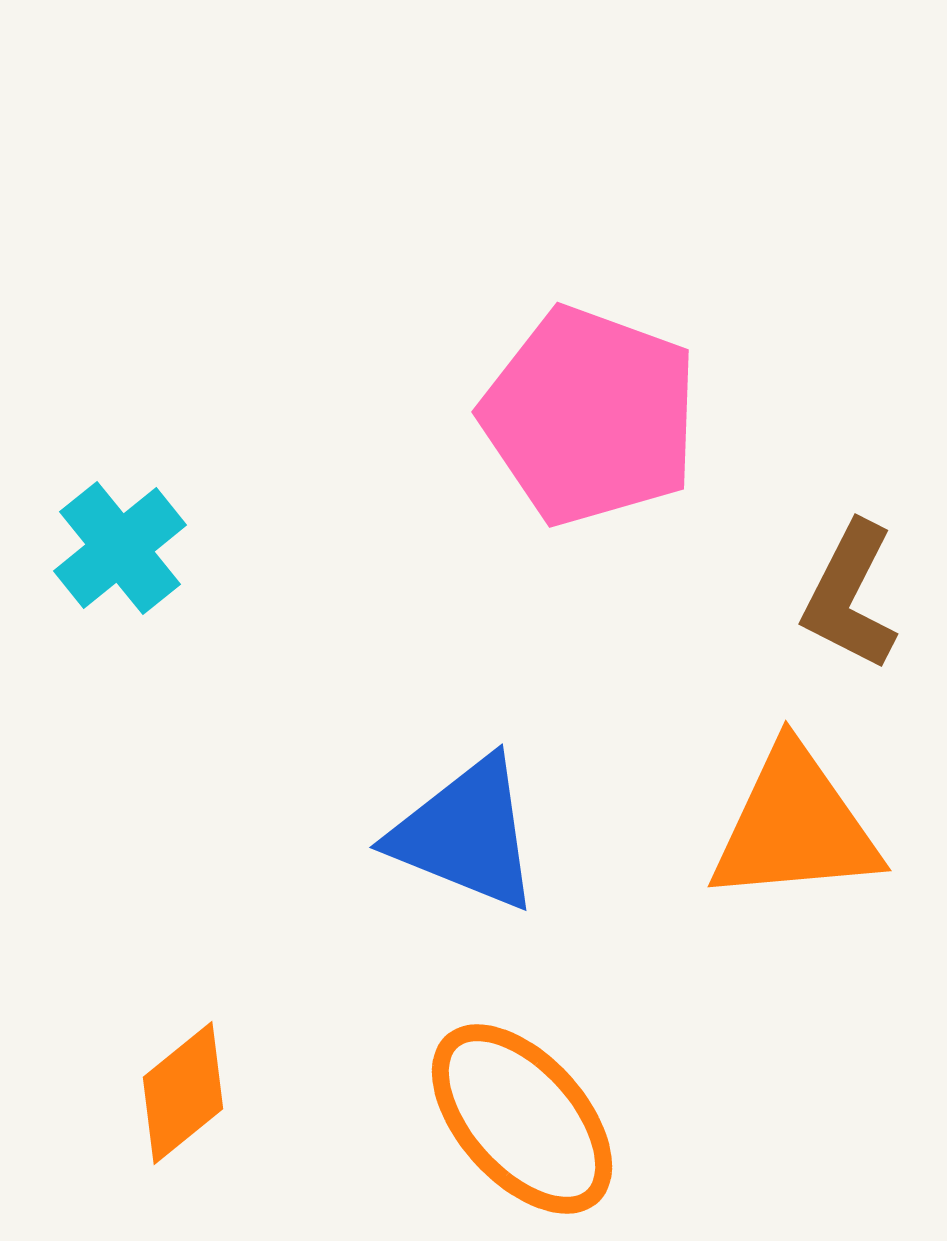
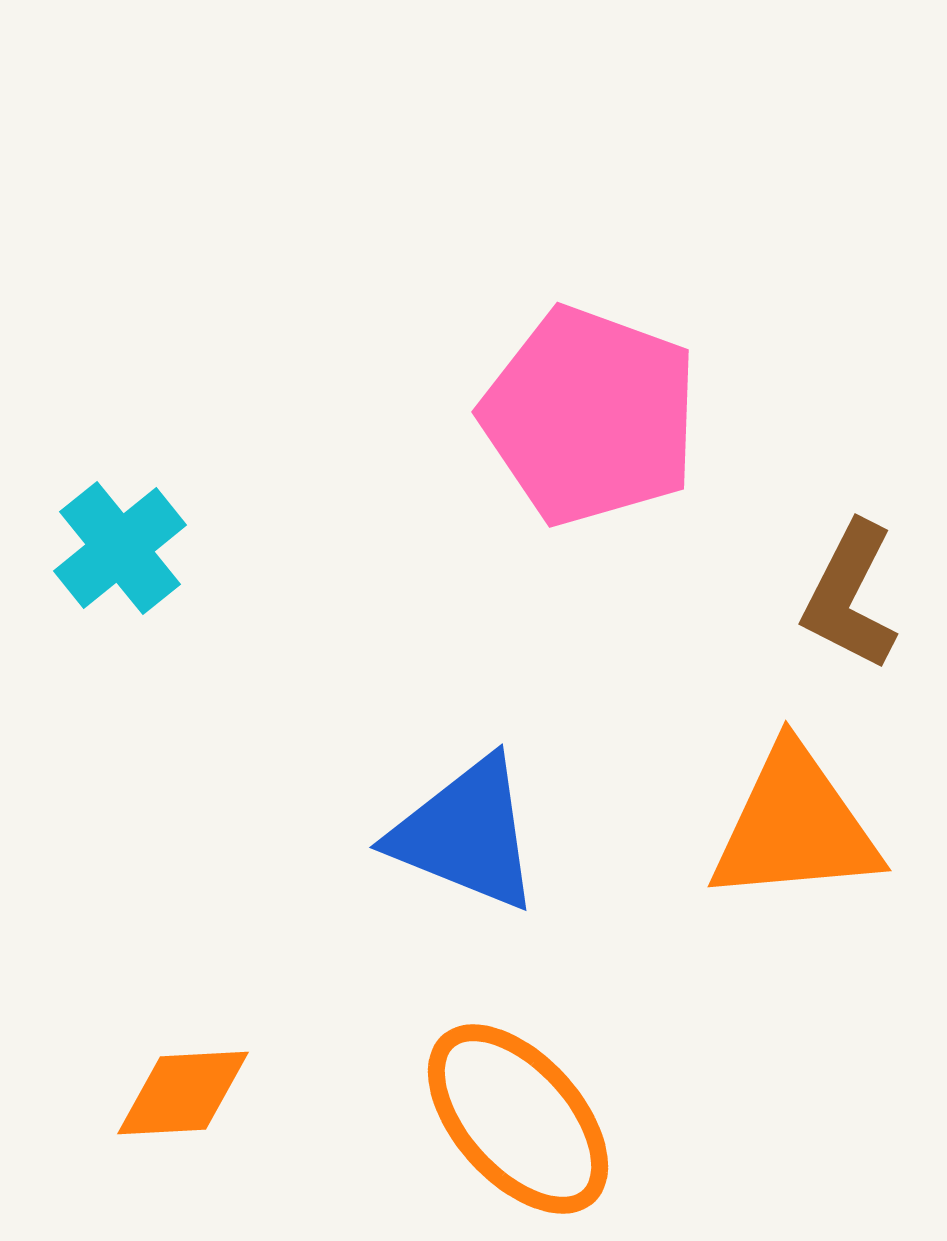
orange diamond: rotated 36 degrees clockwise
orange ellipse: moved 4 px left
